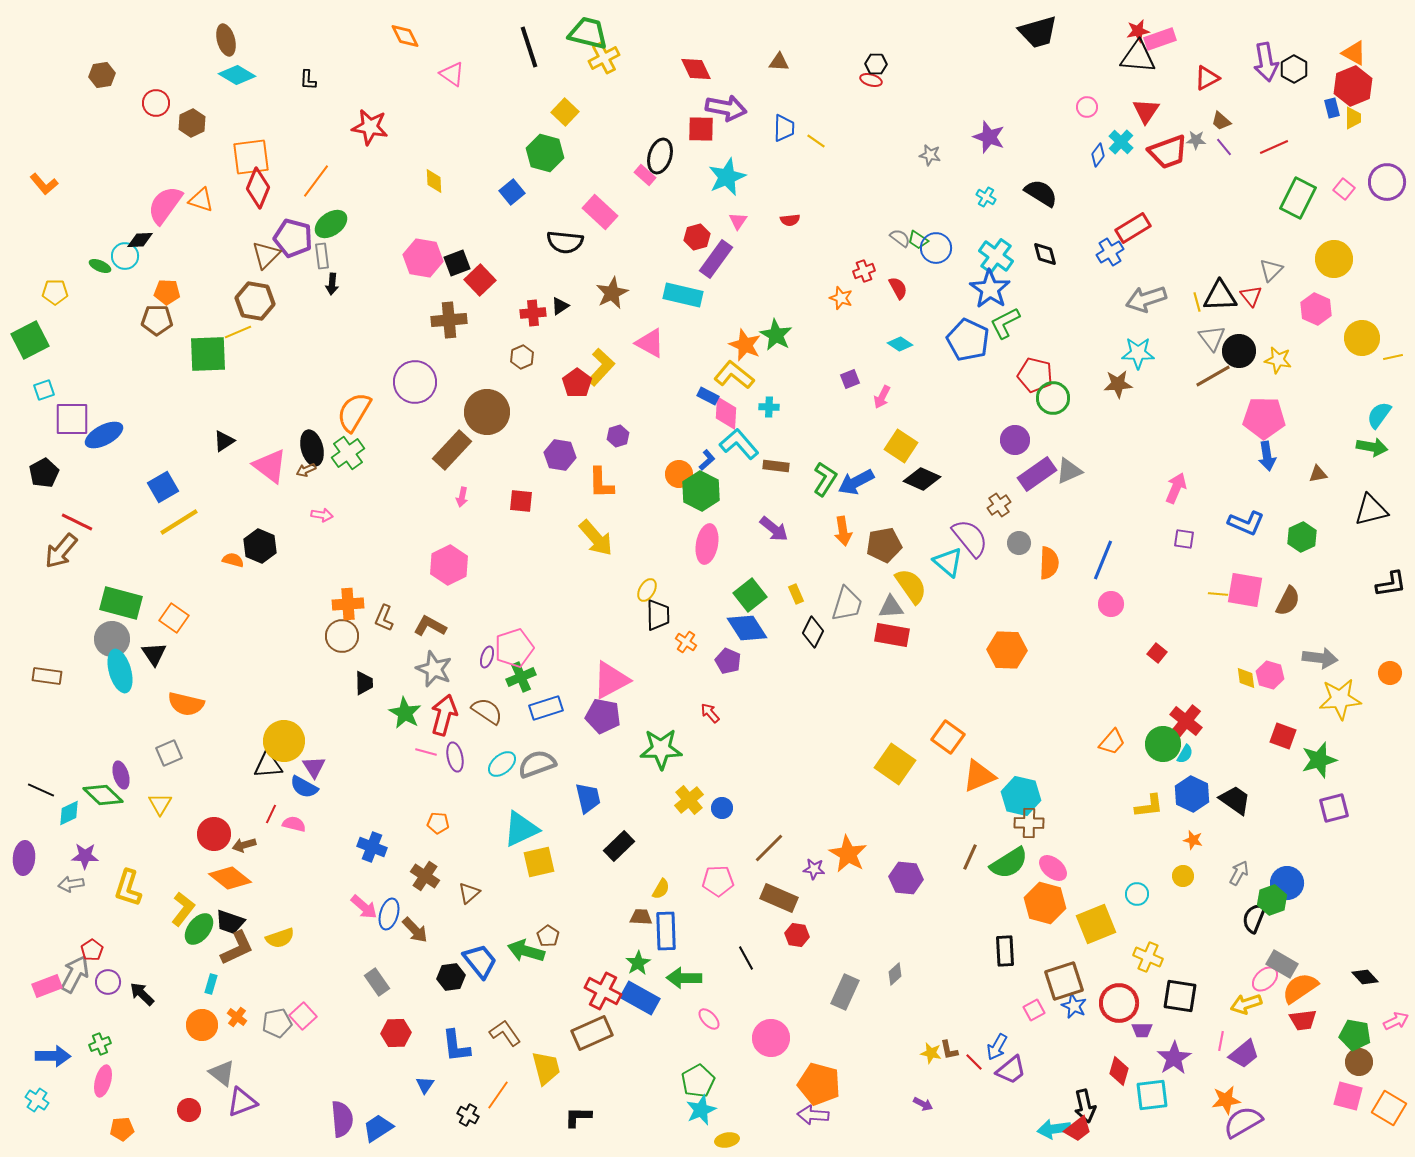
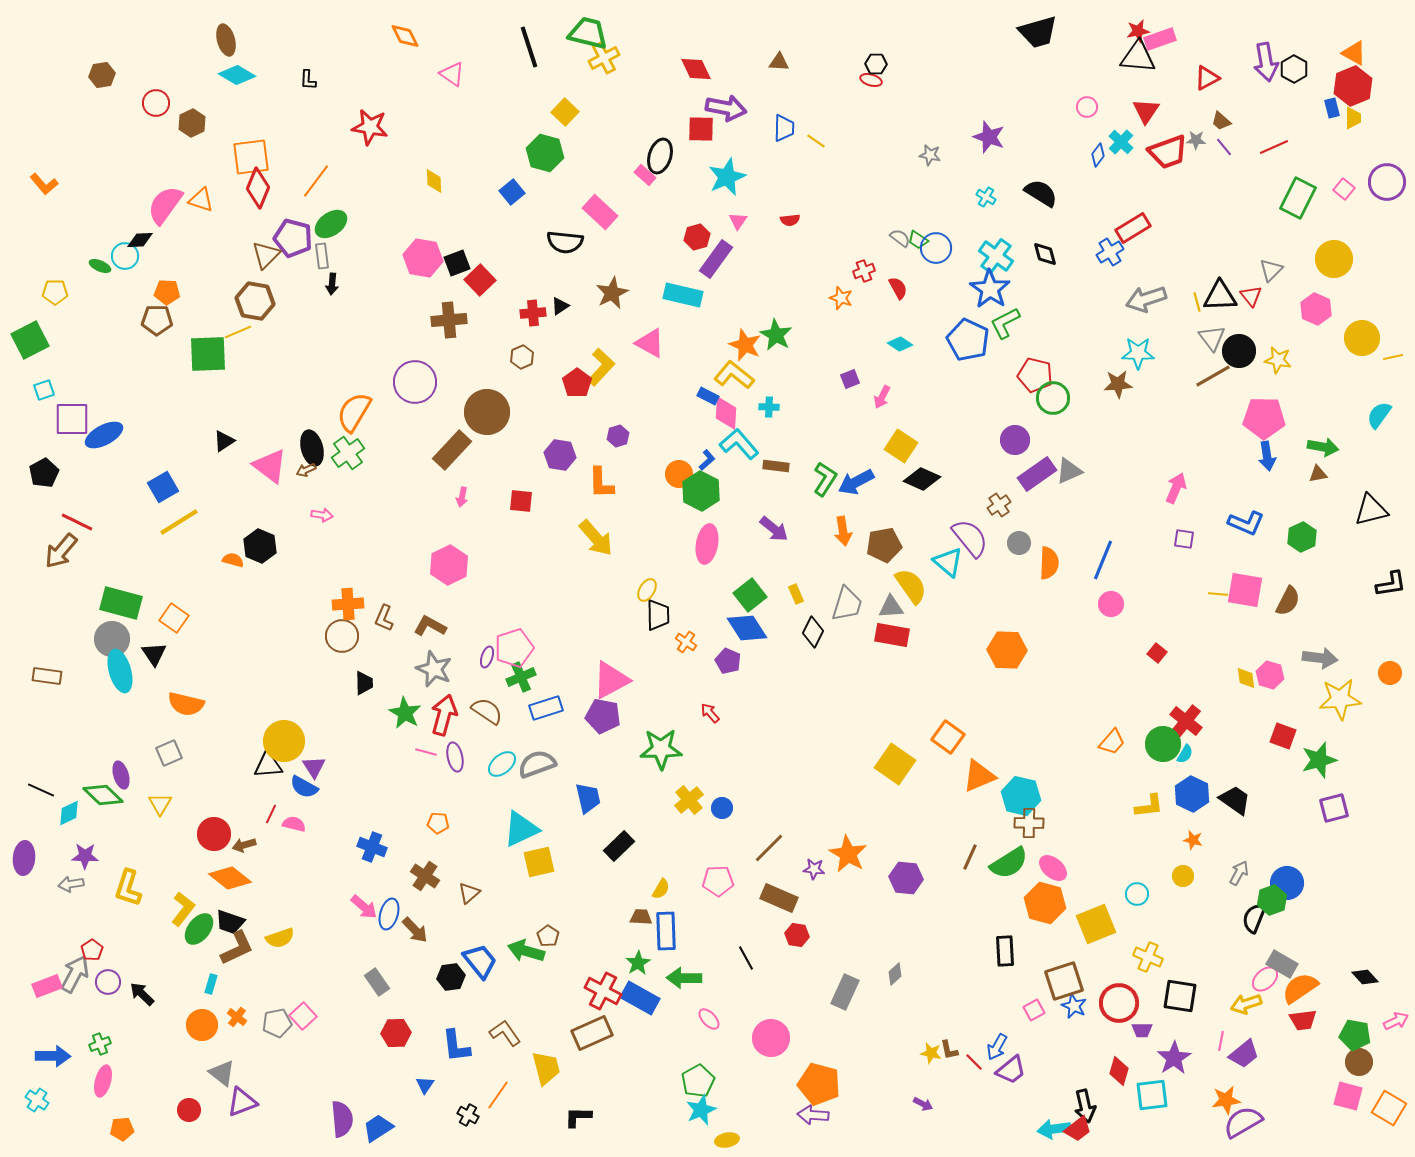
green arrow at (1372, 447): moved 49 px left
